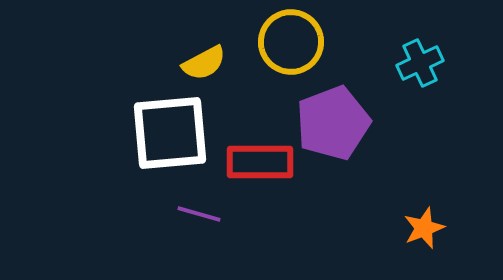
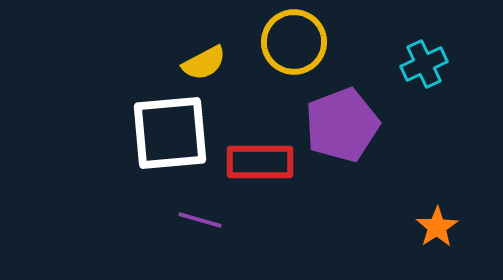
yellow circle: moved 3 px right
cyan cross: moved 4 px right, 1 px down
purple pentagon: moved 9 px right, 2 px down
purple line: moved 1 px right, 6 px down
orange star: moved 13 px right, 1 px up; rotated 12 degrees counterclockwise
